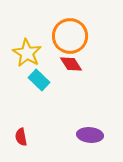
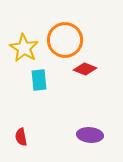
orange circle: moved 5 px left, 4 px down
yellow star: moved 3 px left, 5 px up
red diamond: moved 14 px right, 5 px down; rotated 35 degrees counterclockwise
cyan rectangle: rotated 40 degrees clockwise
